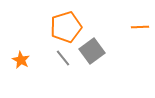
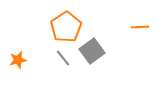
orange pentagon: rotated 16 degrees counterclockwise
orange star: moved 3 px left; rotated 30 degrees clockwise
